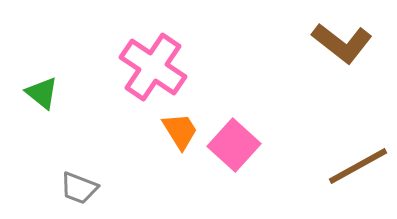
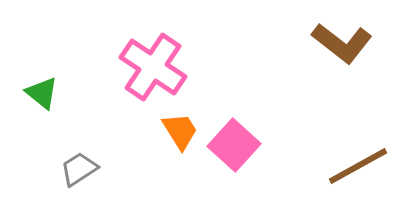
gray trapezoid: moved 19 px up; rotated 126 degrees clockwise
